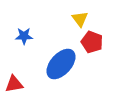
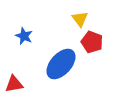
blue star: rotated 24 degrees clockwise
